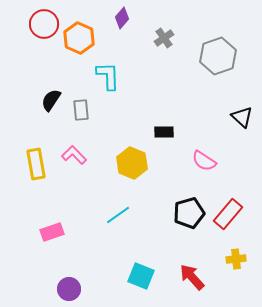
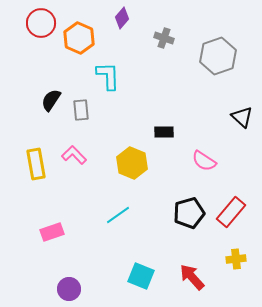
red circle: moved 3 px left, 1 px up
gray cross: rotated 36 degrees counterclockwise
red rectangle: moved 3 px right, 2 px up
